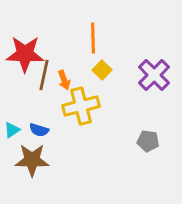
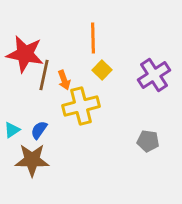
red star: rotated 9 degrees clockwise
purple cross: rotated 12 degrees clockwise
blue semicircle: rotated 108 degrees clockwise
